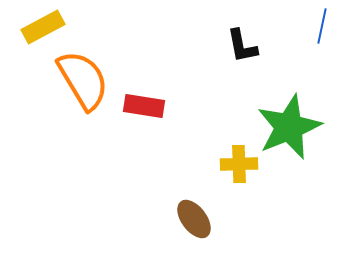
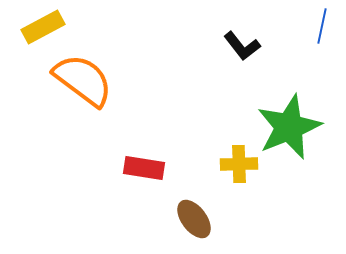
black L-shape: rotated 27 degrees counterclockwise
orange semicircle: rotated 22 degrees counterclockwise
red rectangle: moved 62 px down
